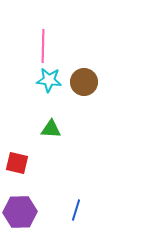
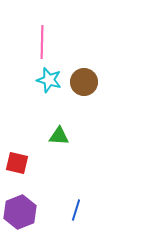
pink line: moved 1 px left, 4 px up
cyan star: rotated 10 degrees clockwise
green triangle: moved 8 px right, 7 px down
purple hexagon: rotated 20 degrees counterclockwise
